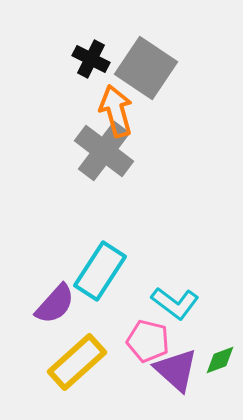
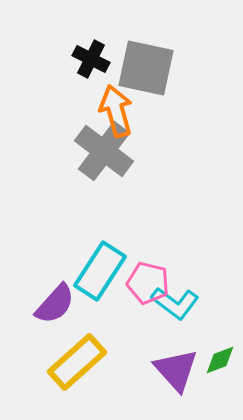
gray square: rotated 22 degrees counterclockwise
pink pentagon: moved 58 px up
purple triangle: rotated 6 degrees clockwise
